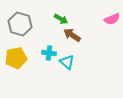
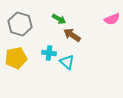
green arrow: moved 2 px left
